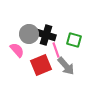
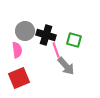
gray circle: moved 4 px left, 3 px up
pink semicircle: rotated 35 degrees clockwise
red square: moved 22 px left, 13 px down
